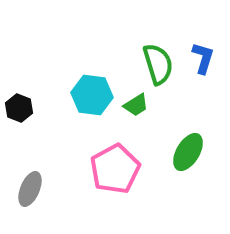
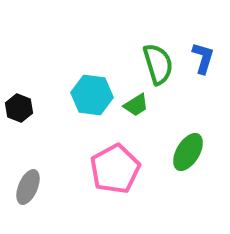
gray ellipse: moved 2 px left, 2 px up
